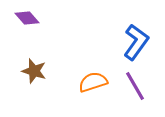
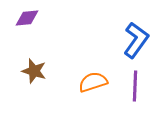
purple diamond: rotated 55 degrees counterclockwise
blue L-shape: moved 2 px up
purple line: rotated 32 degrees clockwise
